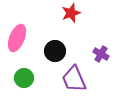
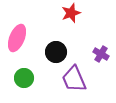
black circle: moved 1 px right, 1 px down
